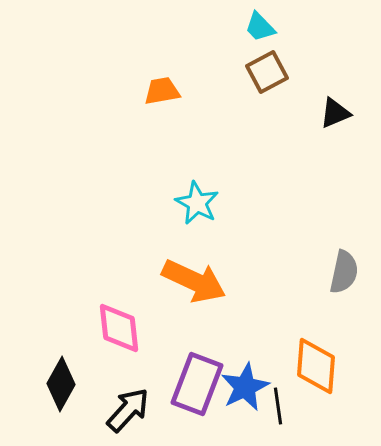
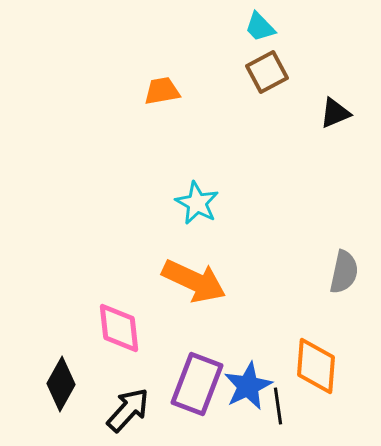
blue star: moved 3 px right, 1 px up
